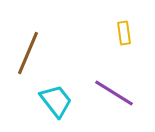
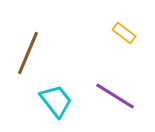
yellow rectangle: rotated 45 degrees counterclockwise
purple line: moved 1 px right, 3 px down
